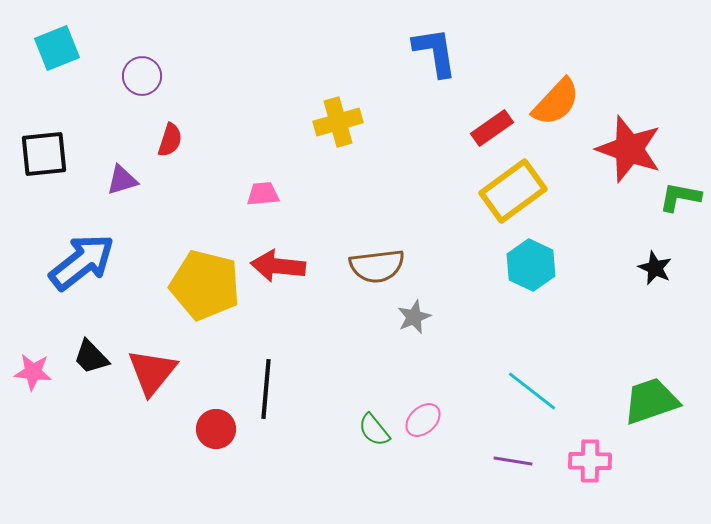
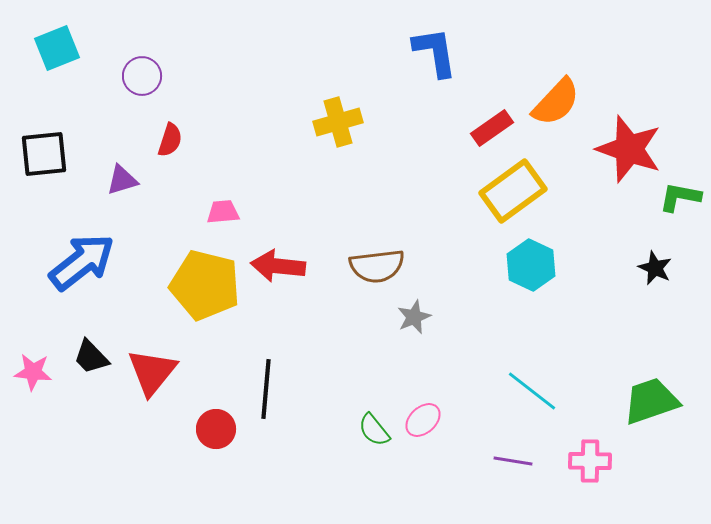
pink trapezoid: moved 40 px left, 18 px down
